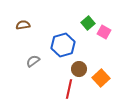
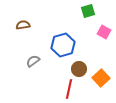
green square: moved 12 px up; rotated 24 degrees clockwise
